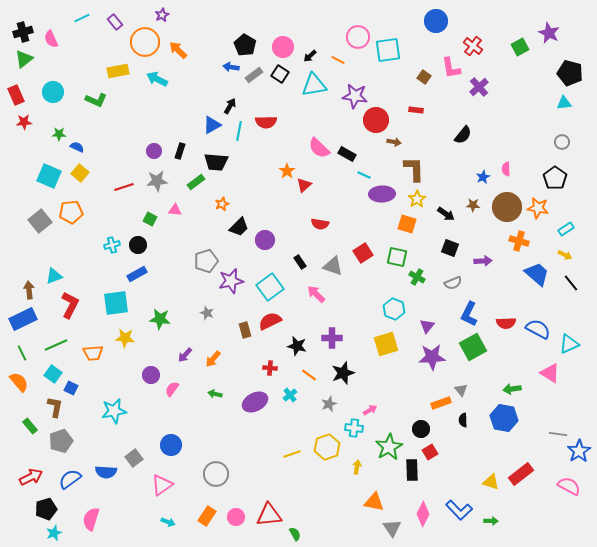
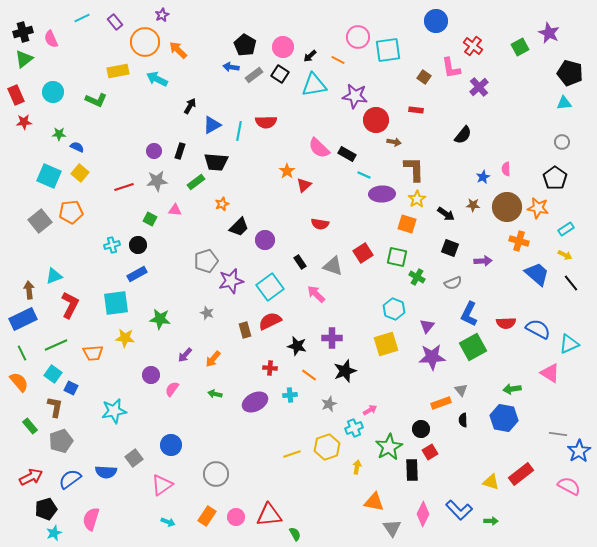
black arrow at (230, 106): moved 40 px left
black star at (343, 373): moved 2 px right, 2 px up
cyan cross at (290, 395): rotated 32 degrees clockwise
cyan cross at (354, 428): rotated 30 degrees counterclockwise
